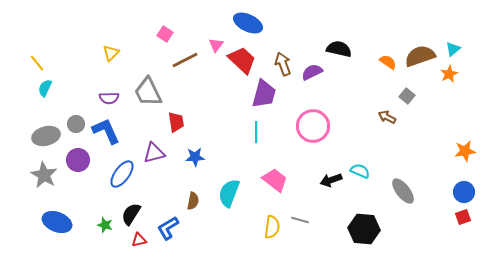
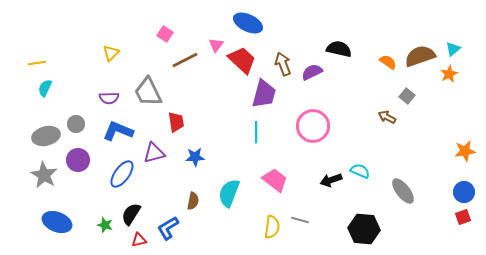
yellow line at (37, 63): rotated 60 degrees counterclockwise
blue L-shape at (106, 131): moved 12 px right; rotated 44 degrees counterclockwise
